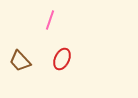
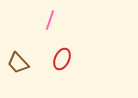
brown trapezoid: moved 2 px left, 2 px down
